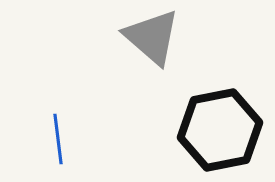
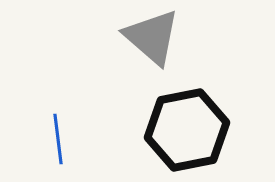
black hexagon: moved 33 px left
